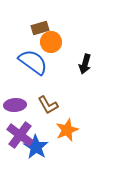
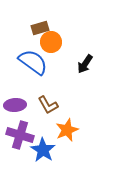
black arrow: rotated 18 degrees clockwise
purple cross: rotated 20 degrees counterclockwise
blue star: moved 7 px right, 3 px down
